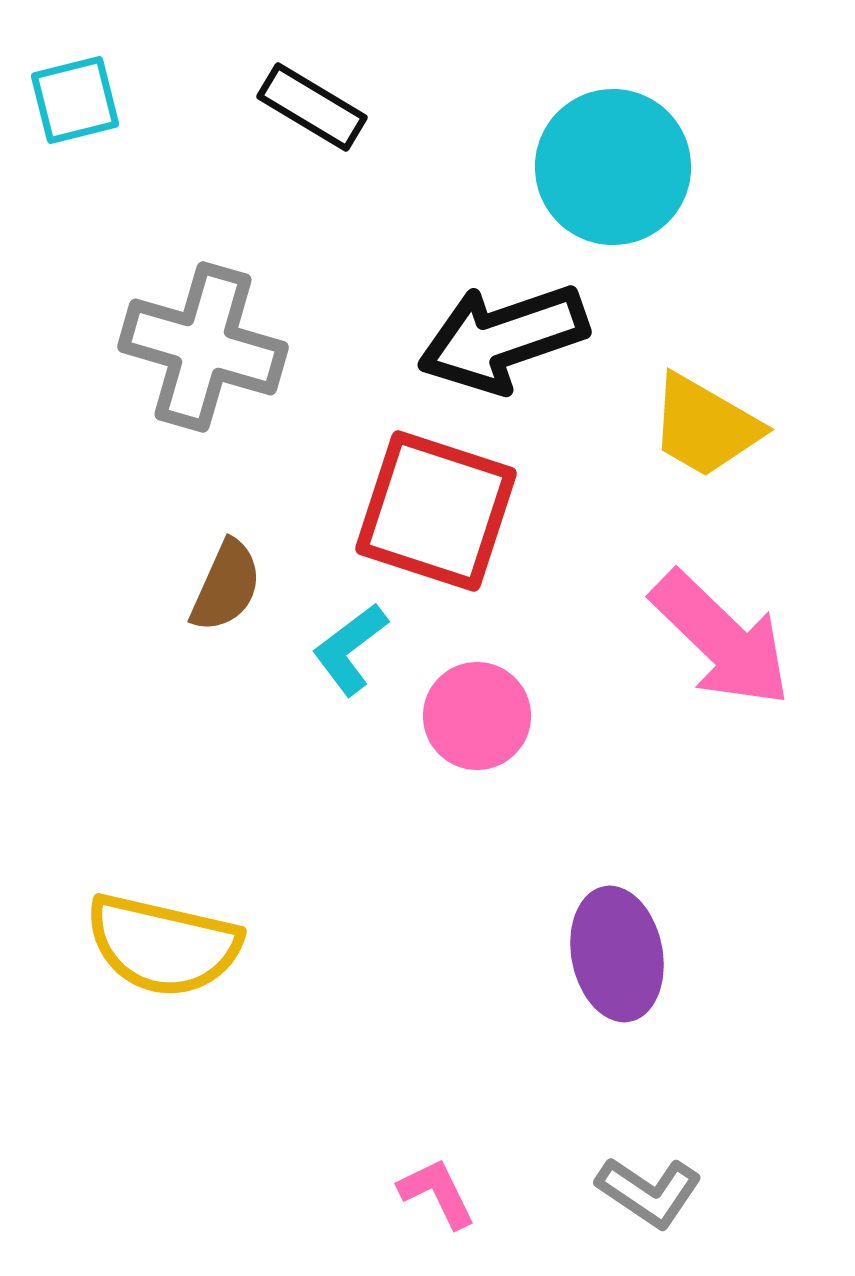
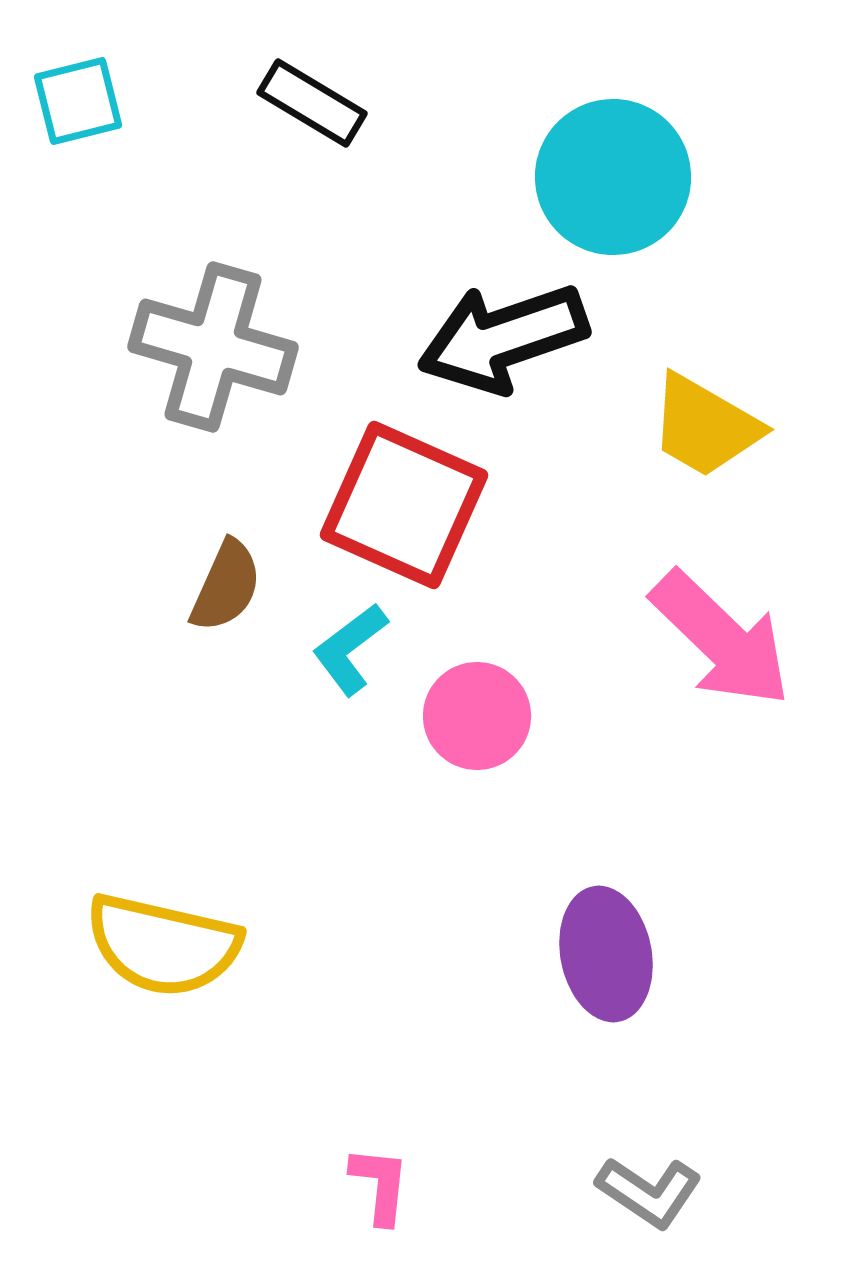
cyan square: moved 3 px right, 1 px down
black rectangle: moved 4 px up
cyan circle: moved 10 px down
gray cross: moved 10 px right
red square: moved 32 px left, 6 px up; rotated 6 degrees clockwise
purple ellipse: moved 11 px left
pink L-shape: moved 57 px left, 8 px up; rotated 32 degrees clockwise
